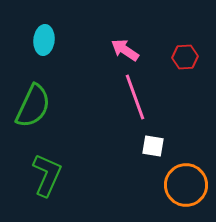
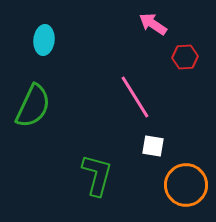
pink arrow: moved 28 px right, 26 px up
pink line: rotated 12 degrees counterclockwise
green L-shape: moved 50 px right; rotated 9 degrees counterclockwise
